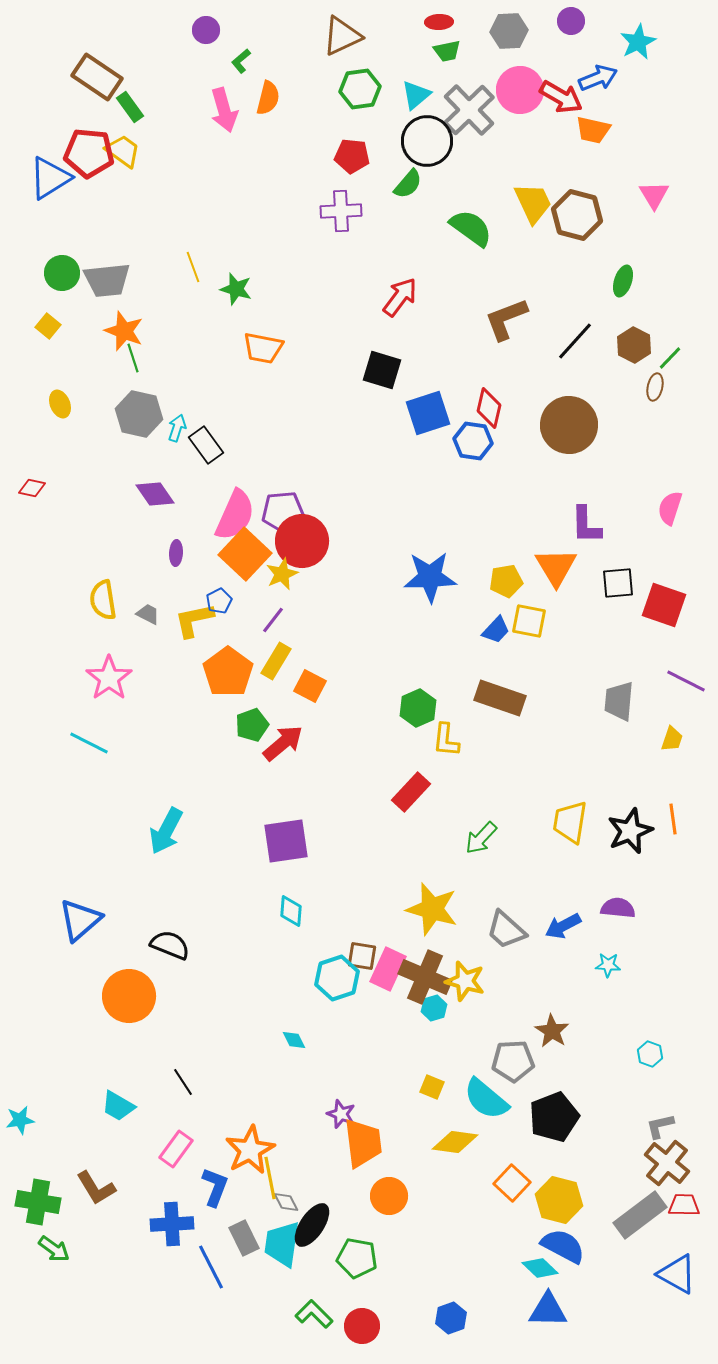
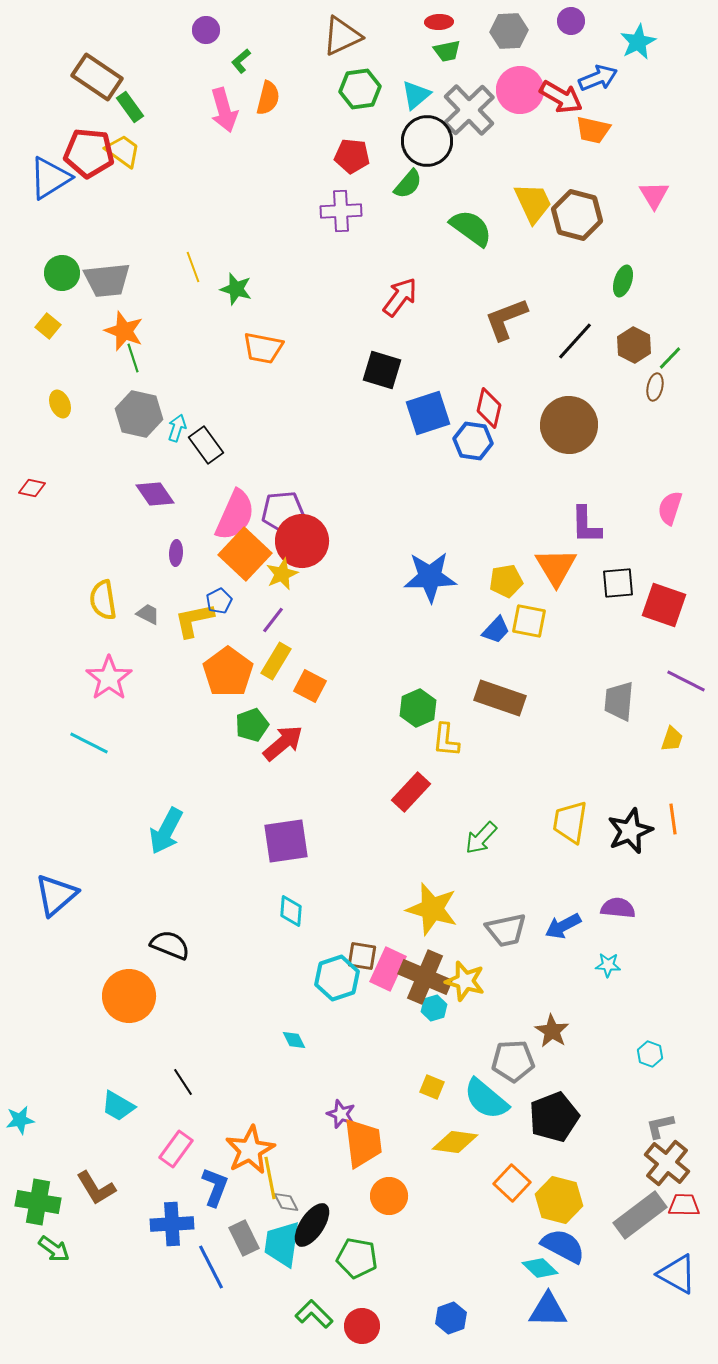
blue triangle at (80, 920): moved 24 px left, 25 px up
gray trapezoid at (506, 930): rotated 54 degrees counterclockwise
